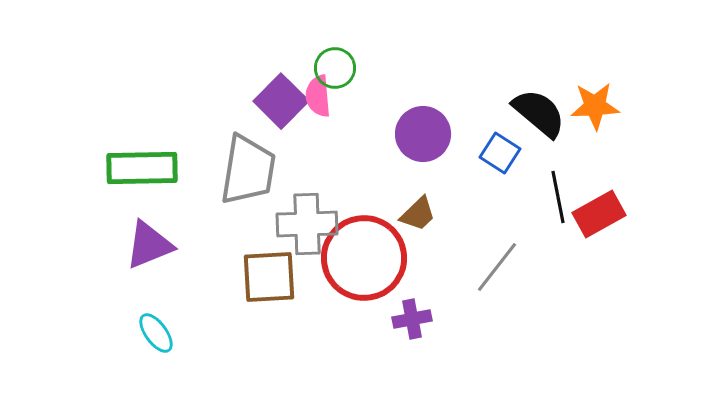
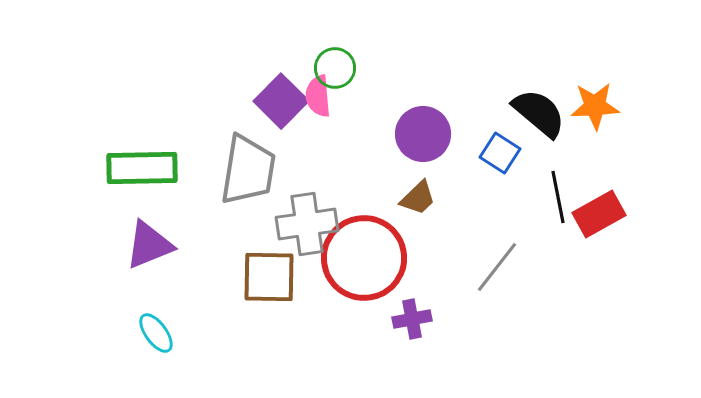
brown trapezoid: moved 16 px up
gray cross: rotated 6 degrees counterclockwise
brown square: rotated 4 degrees clockwise
